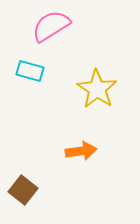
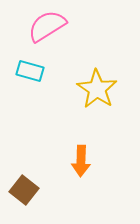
pink semicircle: moved 4 px left
orange arrow: moved 10 px down; rotated 100 degrees clockwise
brown square: moved 1 px right
